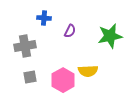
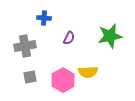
purple semicircle: moved 1 px left, 7 px down
yellow semicircle: moved 1 px down
